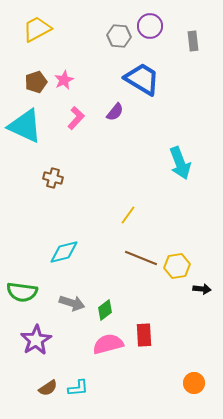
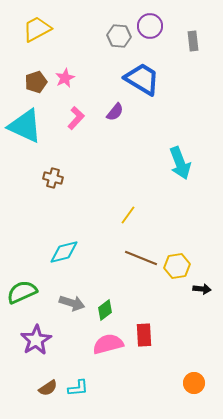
pink star: moved 1 px right, 2 px up
green semicircle: rotated 148 degrees clockwise
